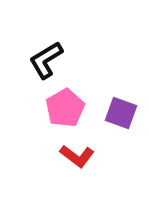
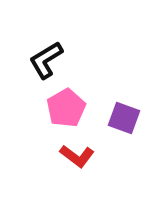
pink pentagon: moved 1 px right
purple square: moved 3 px right, 5 px down
